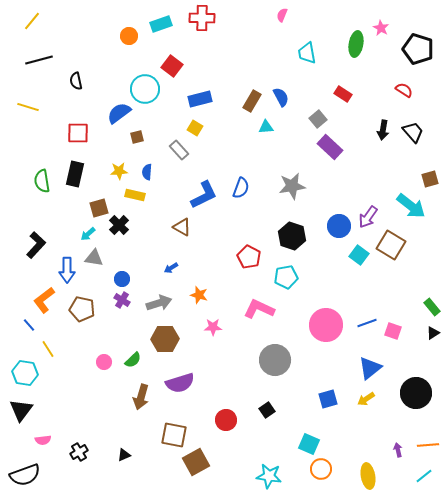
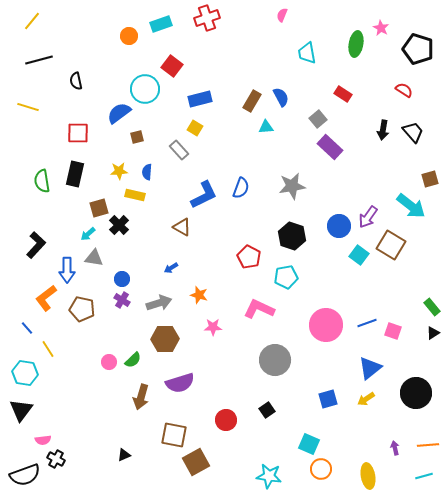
red cross at (202, 18): moved 5 px right; rotated 20 degrees counterclockwise
orange L-shape at (44, 300): moved 2 px right, 2 px up
blue line at (29, 325): moved 2 px left, 3 px down
pink circle at (104, 362): moved 5 px right
purple arrow at (398, 450): moved 3 px left, 2 px up
black cross at (79, 452): moved 23 px left, 7 px down; rotated 30 degrees counterclockwise
cyan line at (424, 476): rotated 24 degrees clockwise
